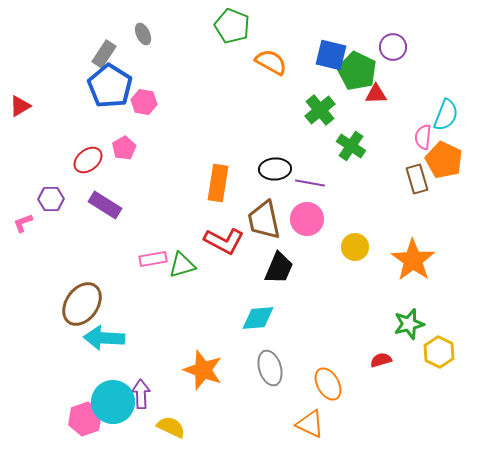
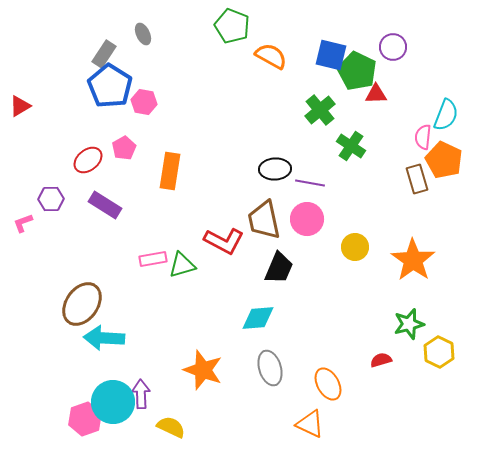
orange semicircle at (271, 62): moved 6 px up
orange rectangle at (218, 183): moved 48 px left, 12 px up
